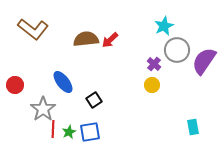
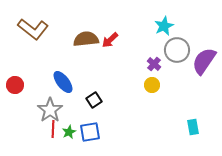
gray star: moved 7 px right, 1 px down
